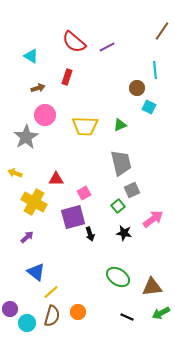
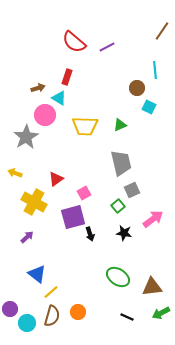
cyan triangle: moved 28 px right, 42 px down
red triangle: rotated 35 degrees counterclockwise
blue triangle: moved 1 px right, 2 px down
